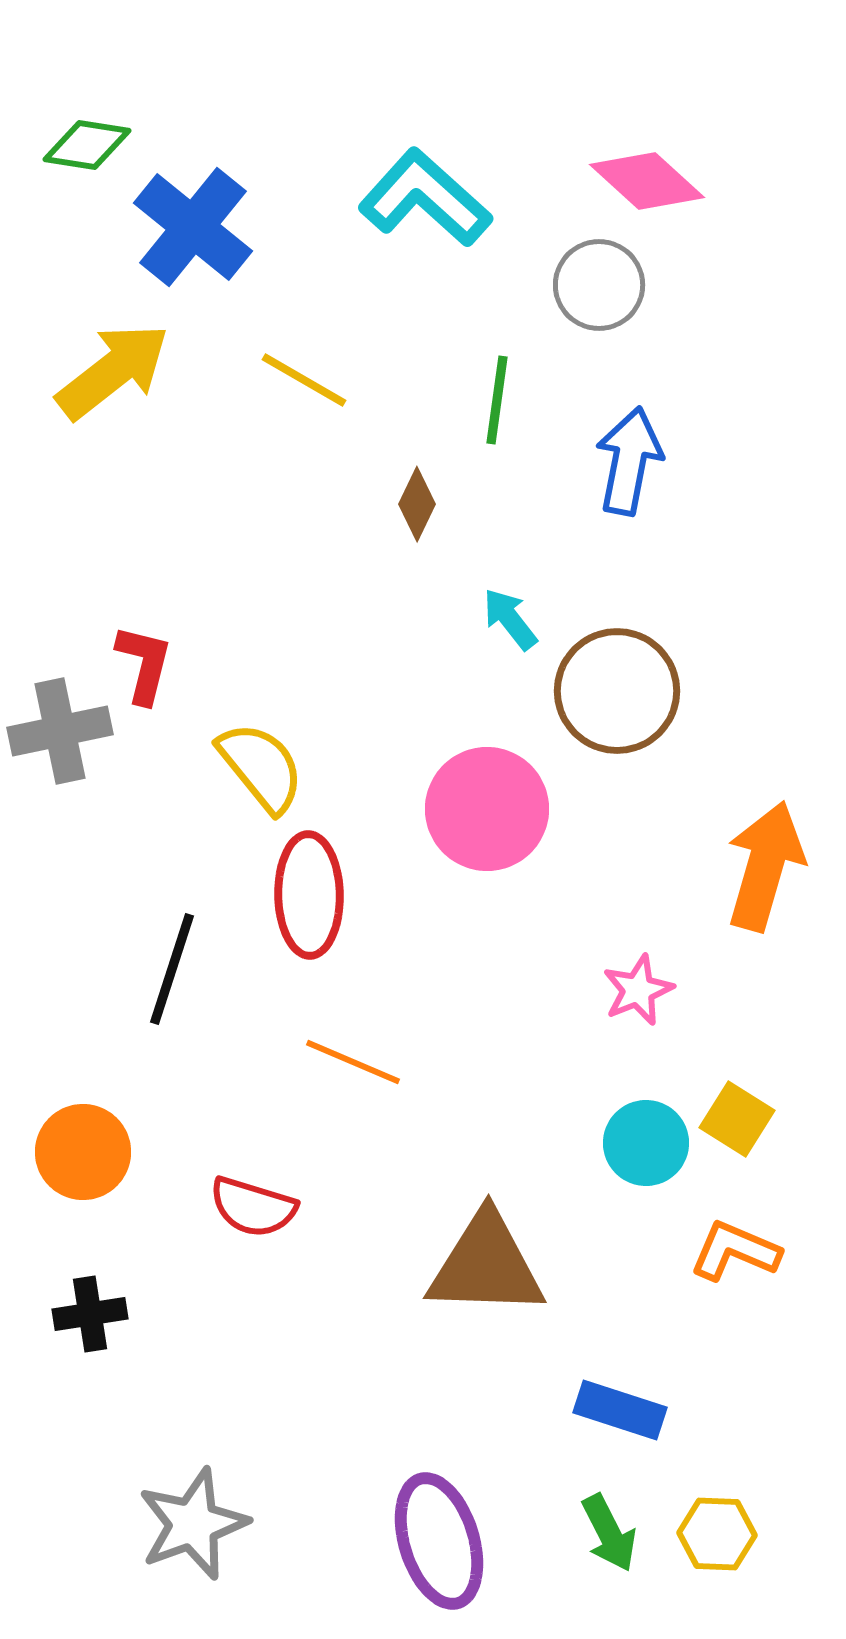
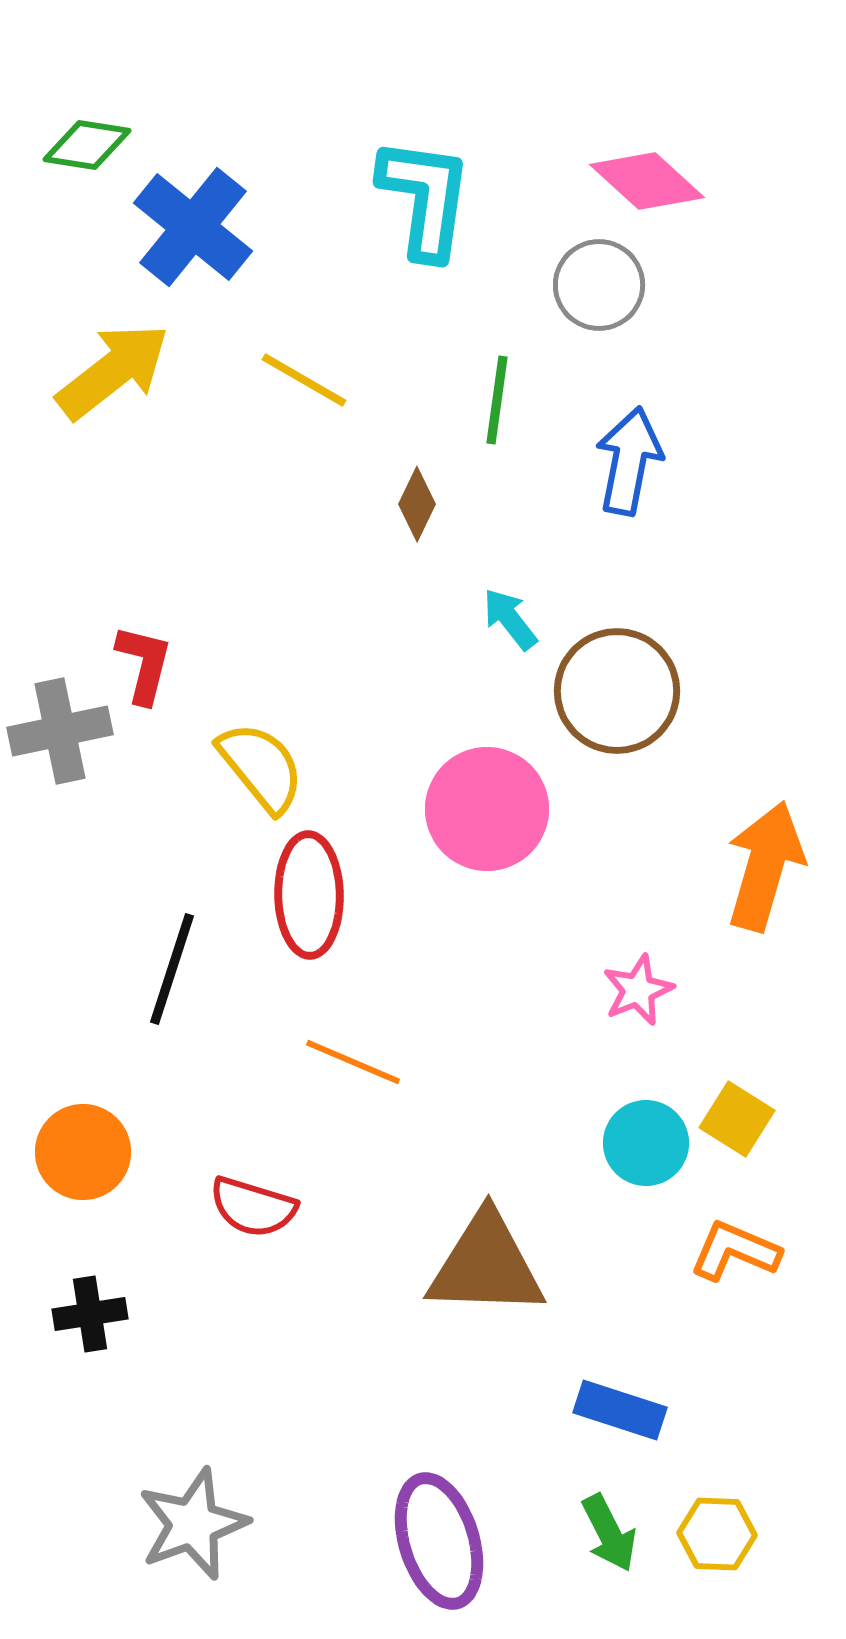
cyan L-shape: rotated 56 degrees clockwise
